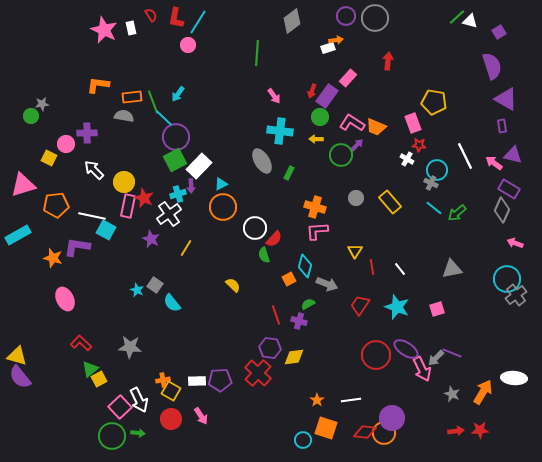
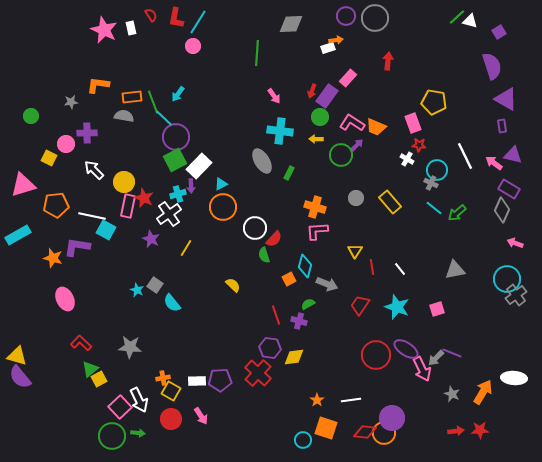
gray diamond at (292, 21): moved 1 px left, 3 px down; rotated 35 degrees clockwise
pink circle at (188, 45): moved 5 px right, 1 px down
gray star at (42, 104): moved 29 px right, 2 px up
gray triangle at (452, 269): moved 3 px right, 1 px down
orange cross at (163, 380): moved 2 px up
